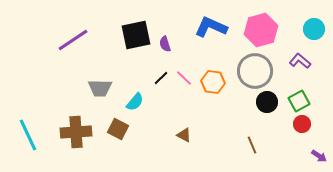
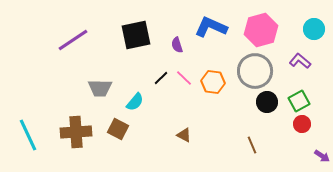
purple semicircle: moved 12 px right, 1 px down
purple arrow: moved 3 px right
